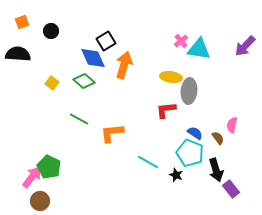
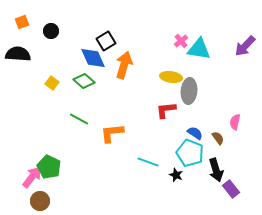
pink semicircle: moved 3 px right, 3 px up
cyan line: rotated 10 degrees counterclockwise
